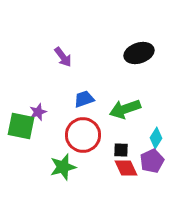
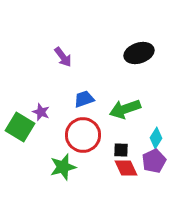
purple star: moved 3 px right; rotated 30 degrees counterclockwise
green square: moved 1 px left, 1 px down; rotated 20 degrees clockwise
purple pentagon: moved 2 px right
